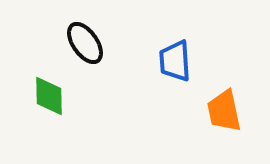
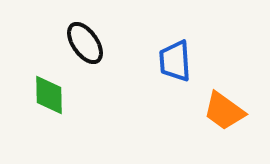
green diamond: moved 1 px up
orange trapezoid: rotated 42 degrees counterclockwise
